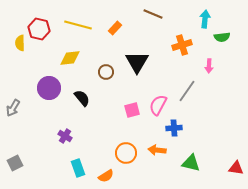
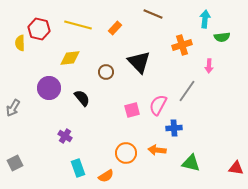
black triangle: moved 2 px right; rotated 15 degrees counterclockwise
